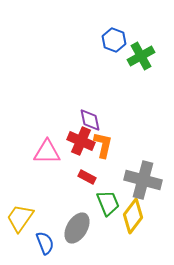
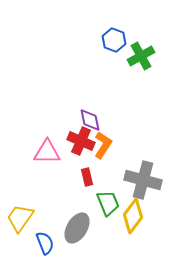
orange L-shape: rotated 20 degrees clockwise
red rectangle: rotated 48 degrees clockwise
